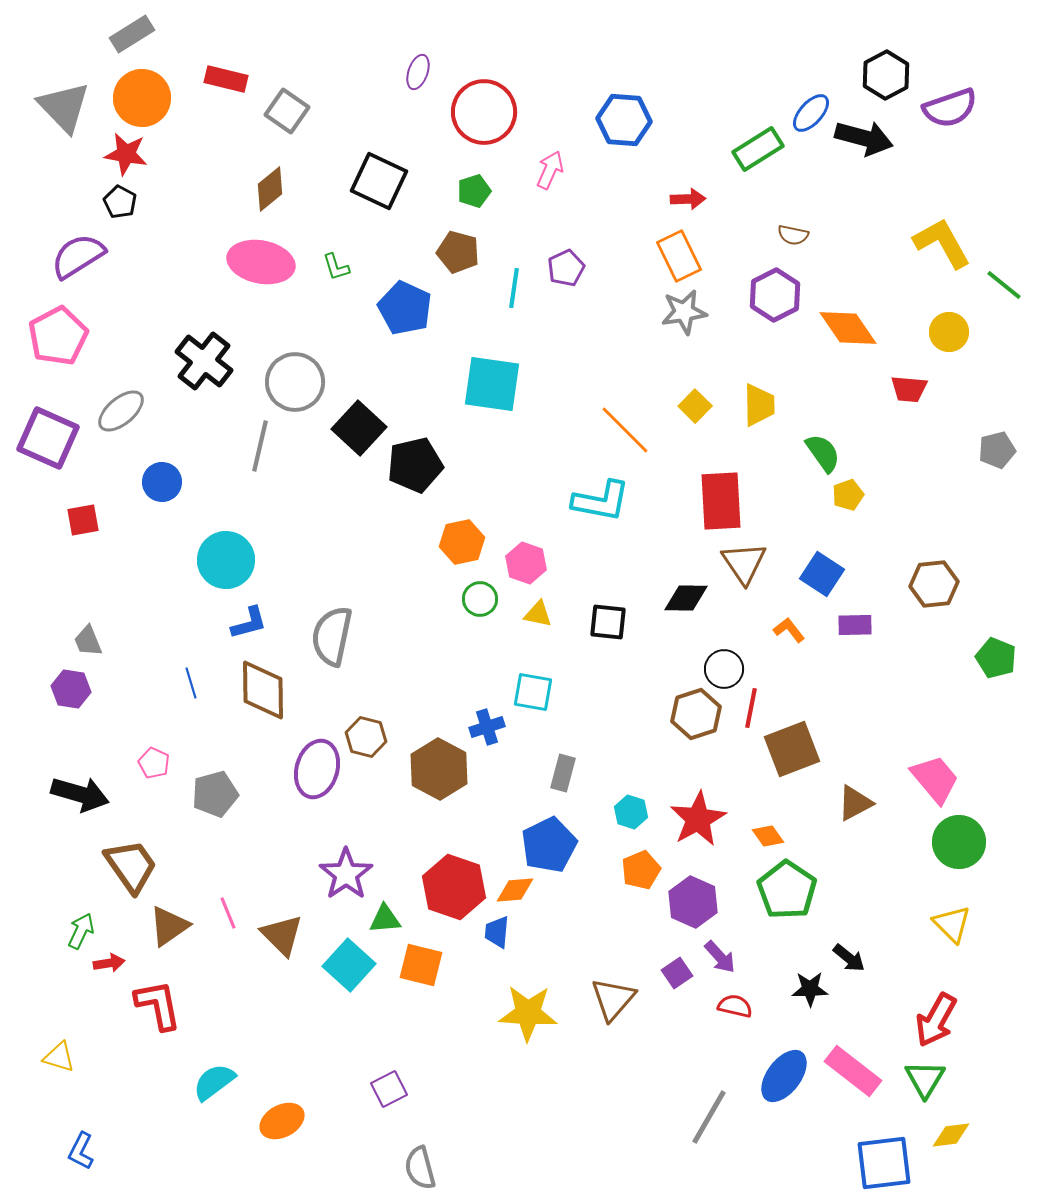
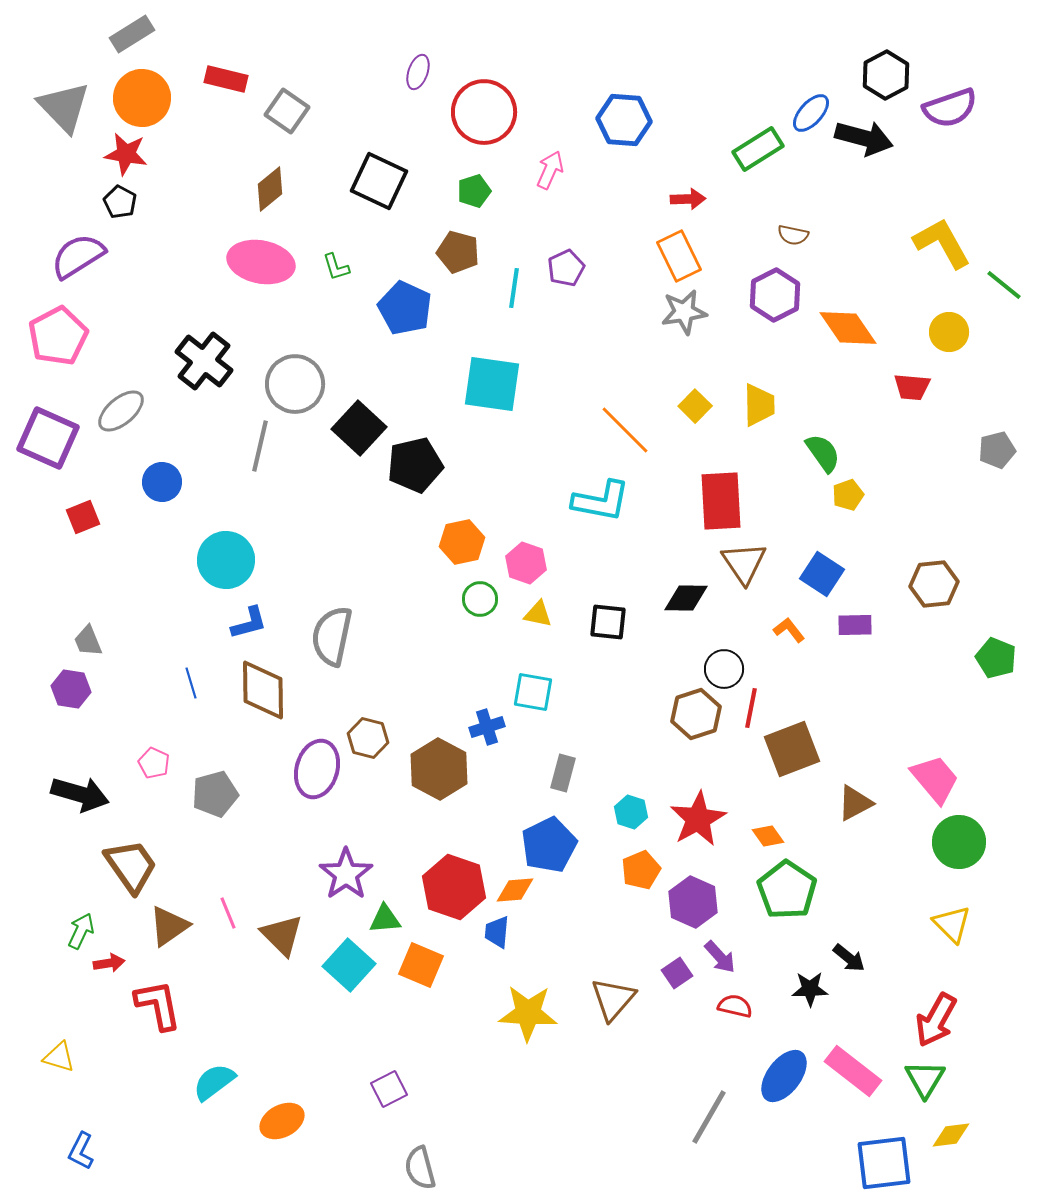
gray circle at (295, 382): moved 2 px down
red trapezoid at (909, 389): moved 3 px right, 2 px up
red square at (83, 520): moved 3 px up; rotated 12 degrees counterclockwise
brown hexagon at (366, 737): moved 2 px right, 1 px down
orange square at (421, 965): rotated 9 degrees clockwise
